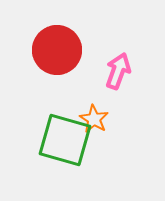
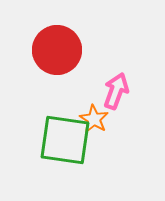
pink arrow: moved 2 px left, 20 px down
green square: rotated 8 degrees counterclockwise
